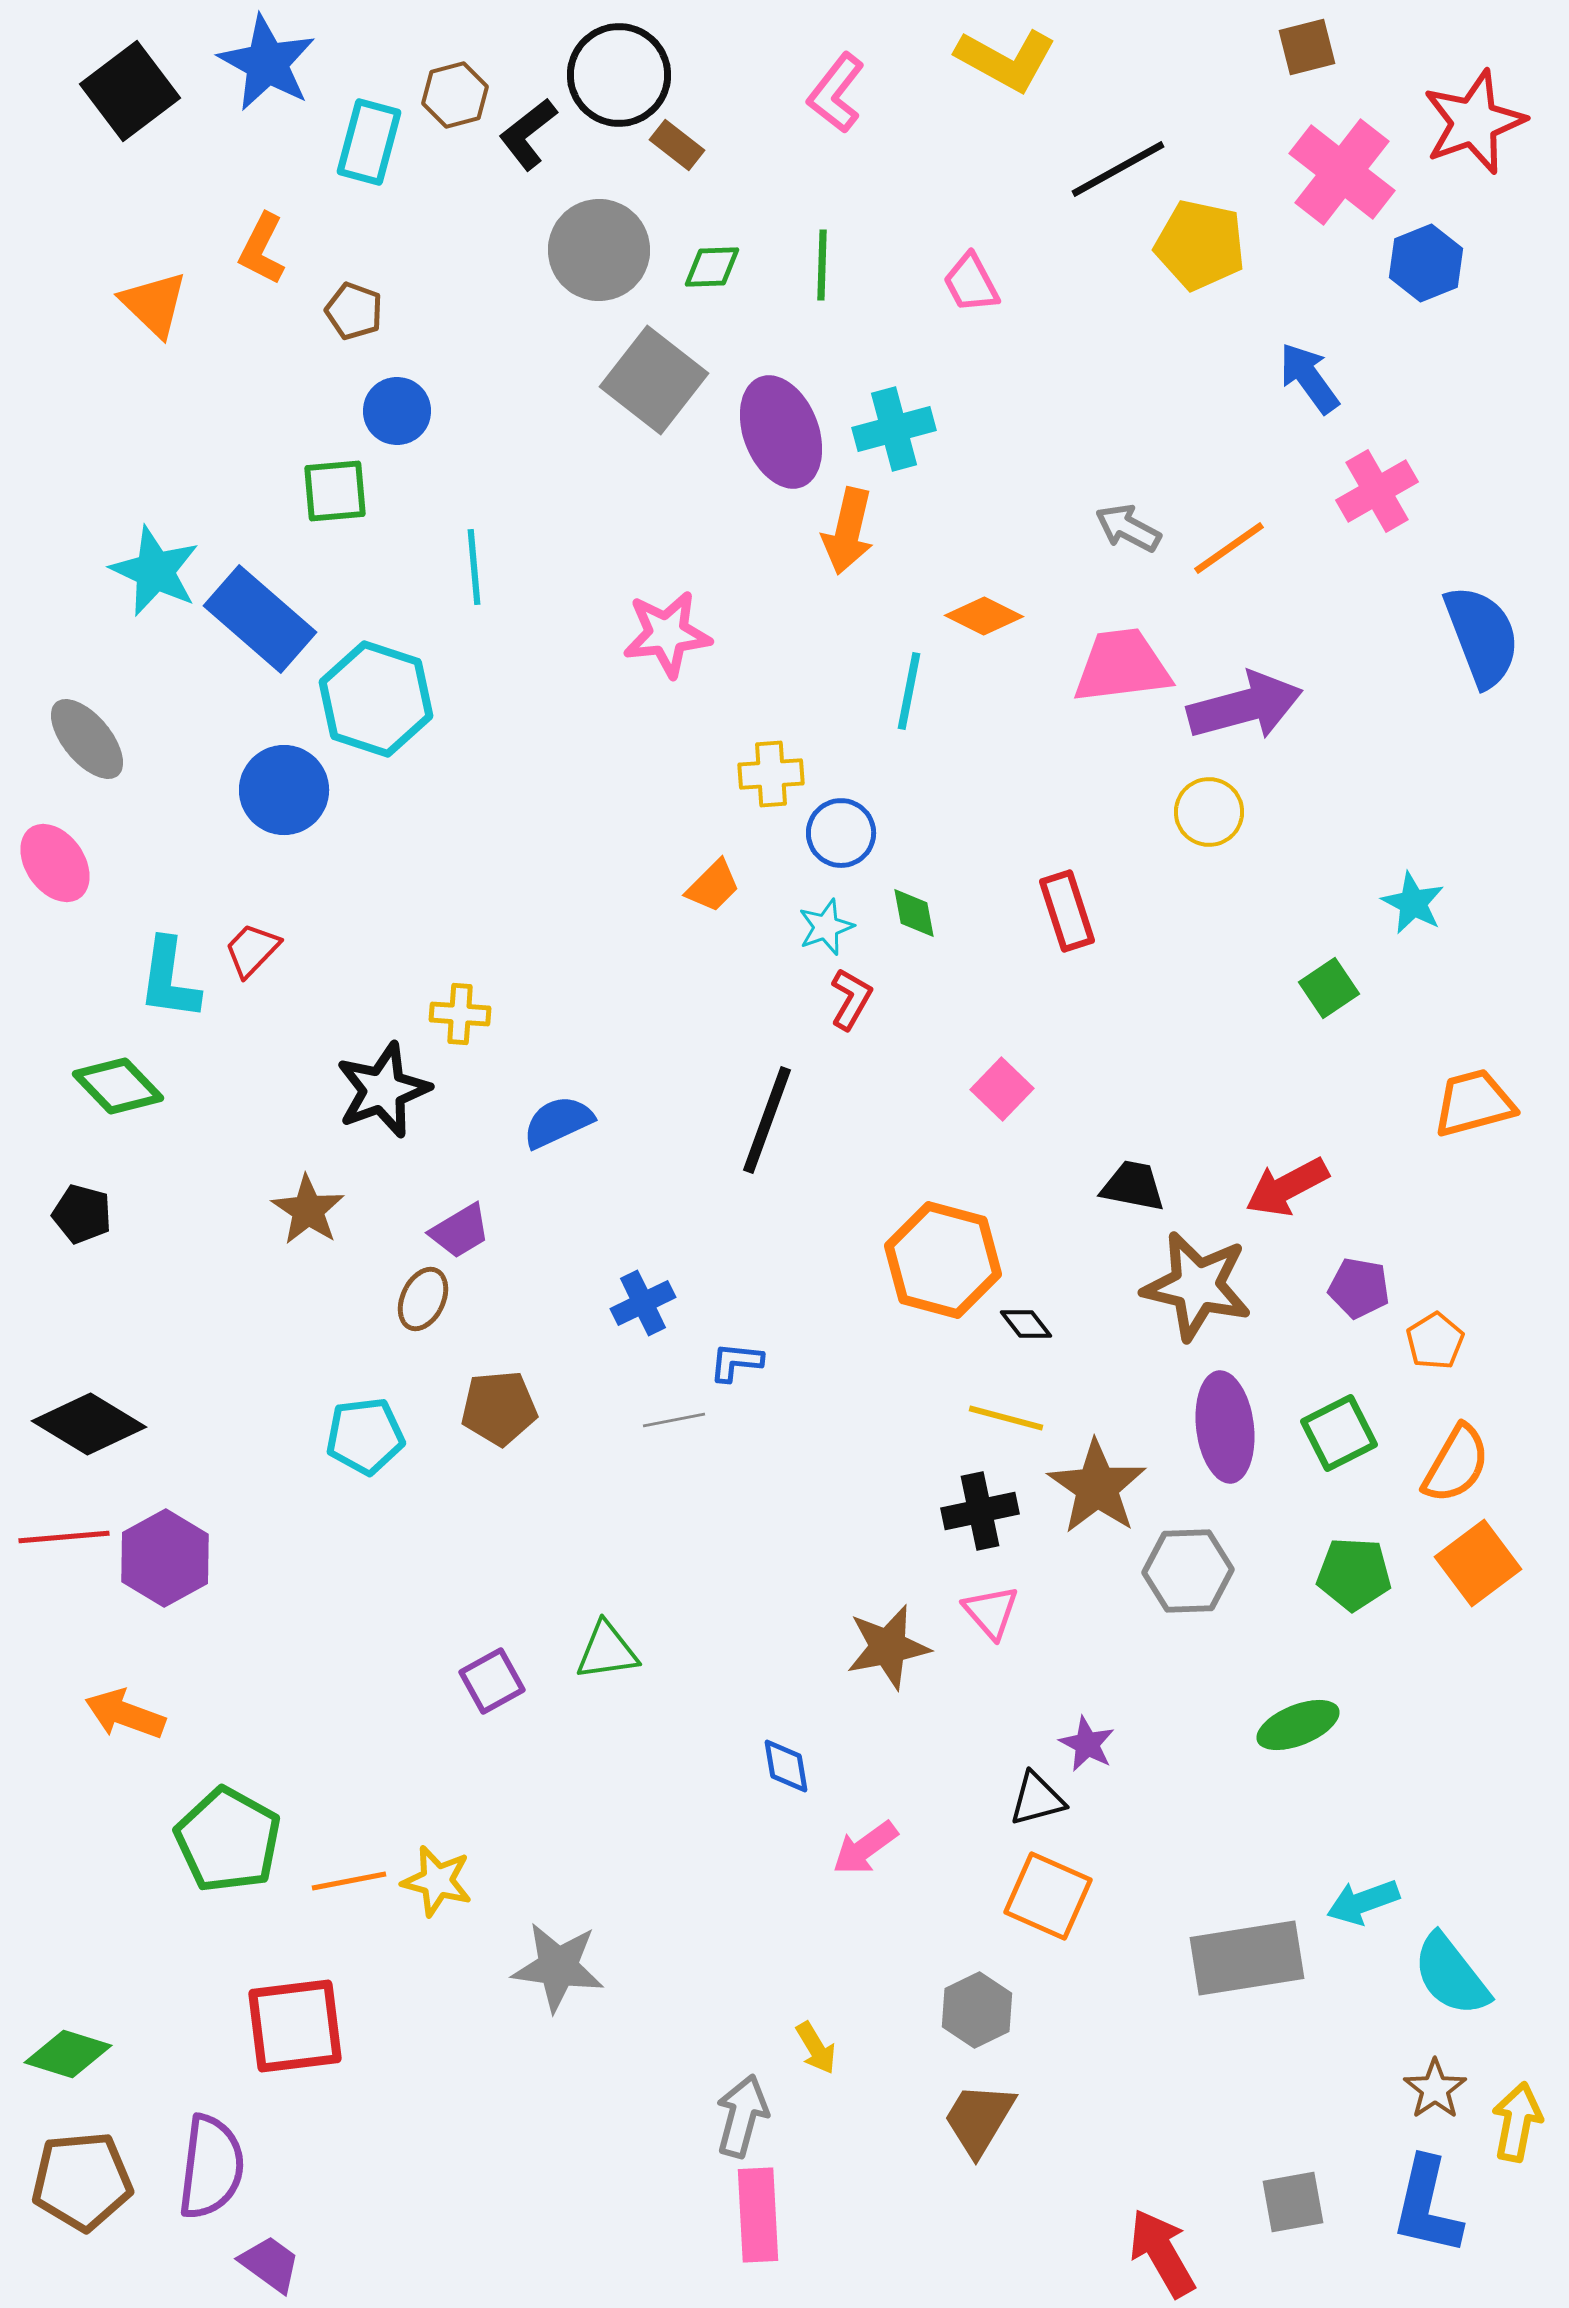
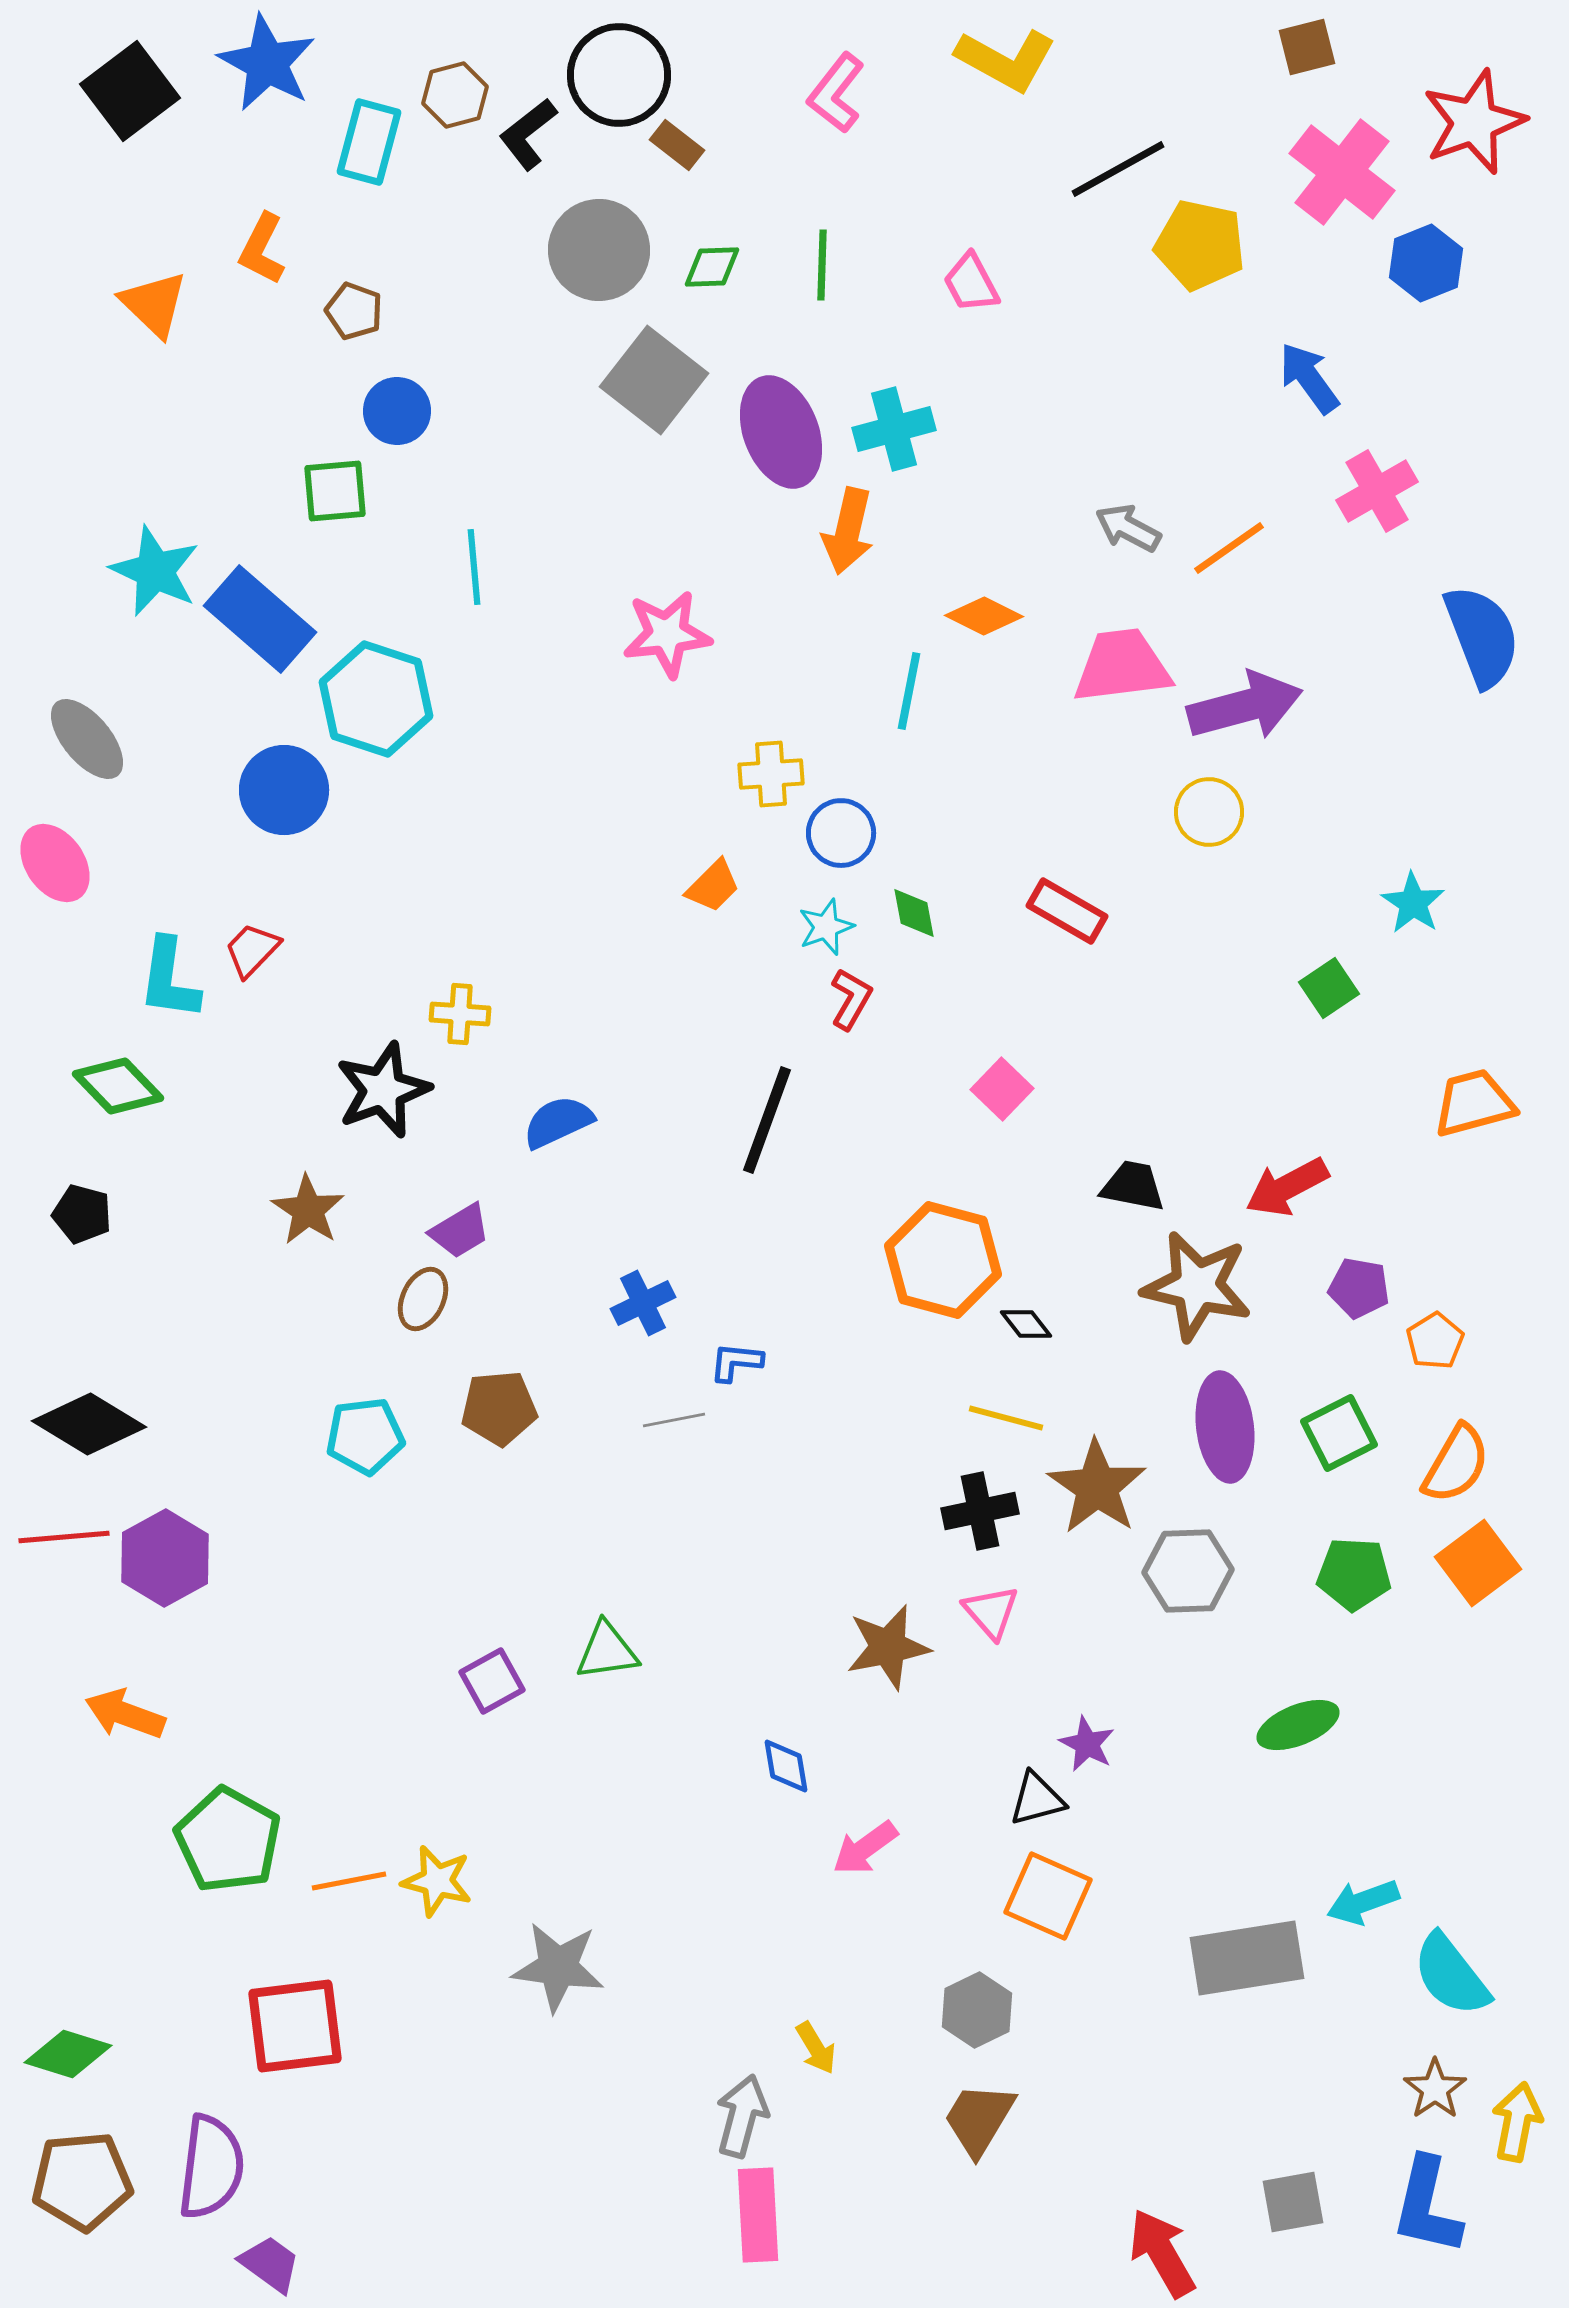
cyan star at (1413, 903): rotated 6 degrees clockwise
red rectangle at (1067, 911): rotated 42 degrees counterclockwise
